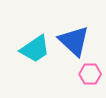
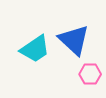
blue triangle: moved 1 px up
